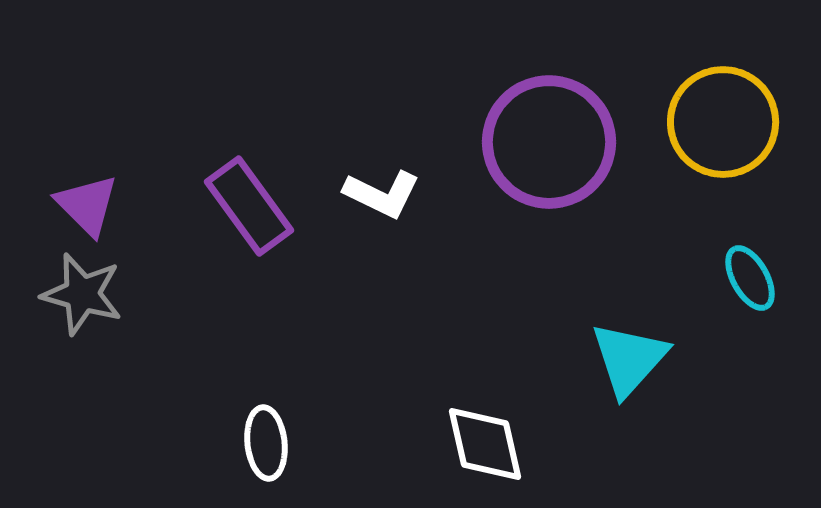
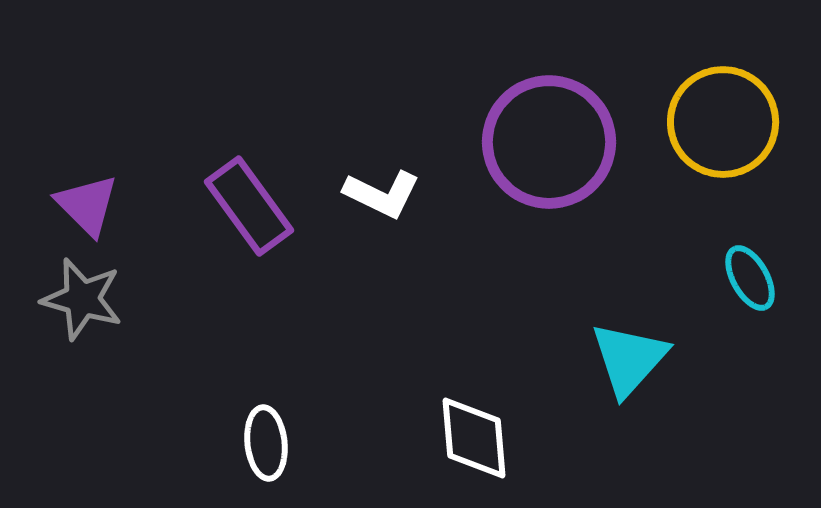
gray star: moved 5 px down
white diamond: moved 11 px left, 6 px up; rotated 8 degrees clockwise
